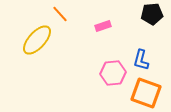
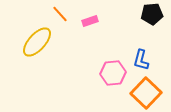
pink rectangle: moved 13 px left, 5 px up
yellow ellipse: moved 2 px down
orange square: rotated 24 degrees clockwise
